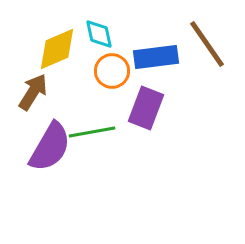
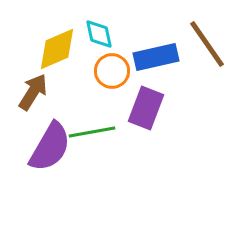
blue rectangle: rotated 6 degrees counterclockwise
